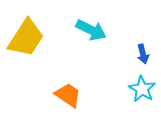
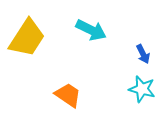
yellow trapezoid: moved 1 px right
blue arrow: rotated 12 degrees counterclockwise
cyan star: rotated 16 degrees counterclockwise
